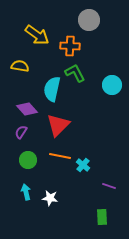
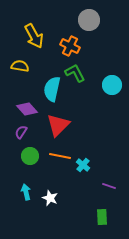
yellow arrow: moved 3 px left, 1 px down; rotated 25 degrees clockwise
orange cross: rotated 24 degrees clockwise
green circle: moved 2 px right, 4 px up
white star: rotated 14 degrees clockwise
